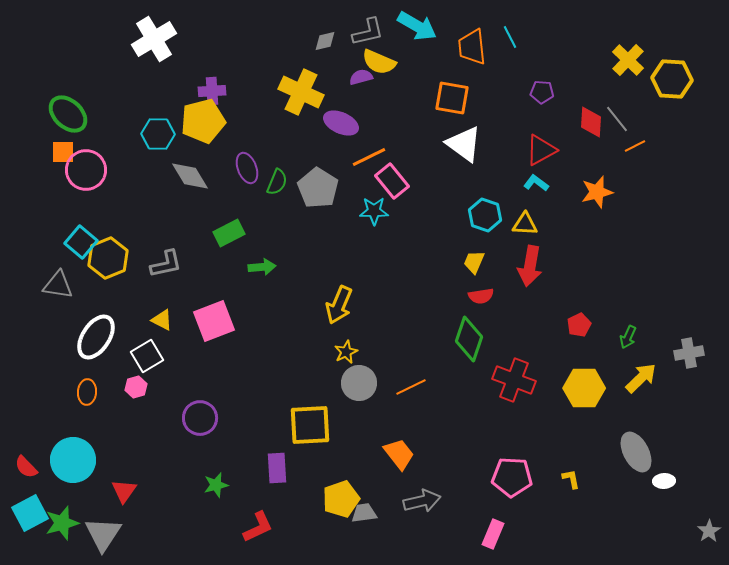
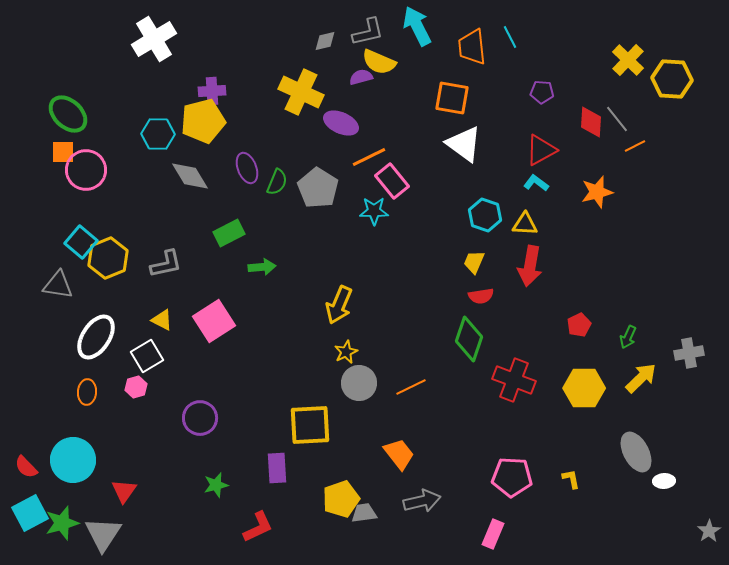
cyan arrow at (417, 26): rotated 147 degrees counterclockwise
pink square at (214, 321): rotated 12 degrees counterclockwise
